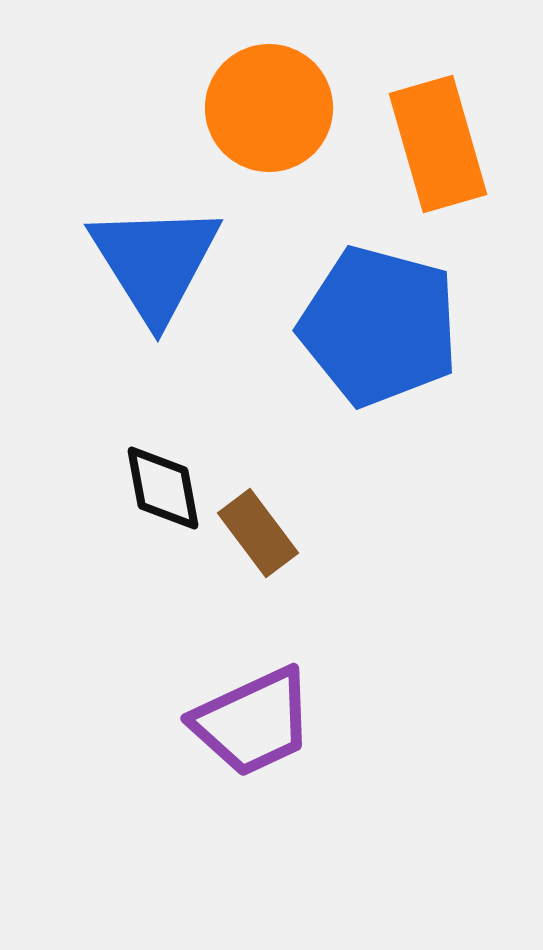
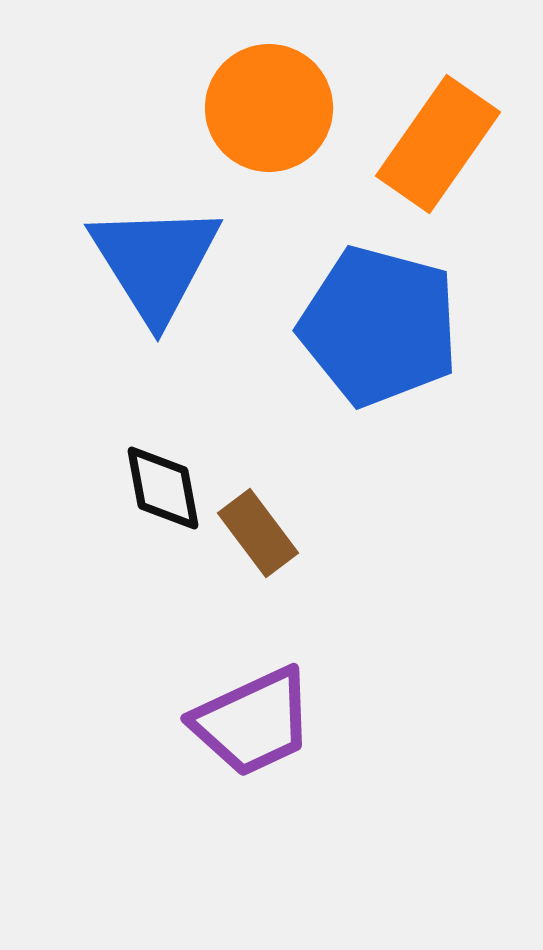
orange rectangle: rotated 51 degrees clockwise
